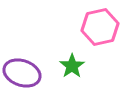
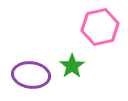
purple ellipse: moved 9 px right, 2 px down; rotated 12 degrees counterclockwise
